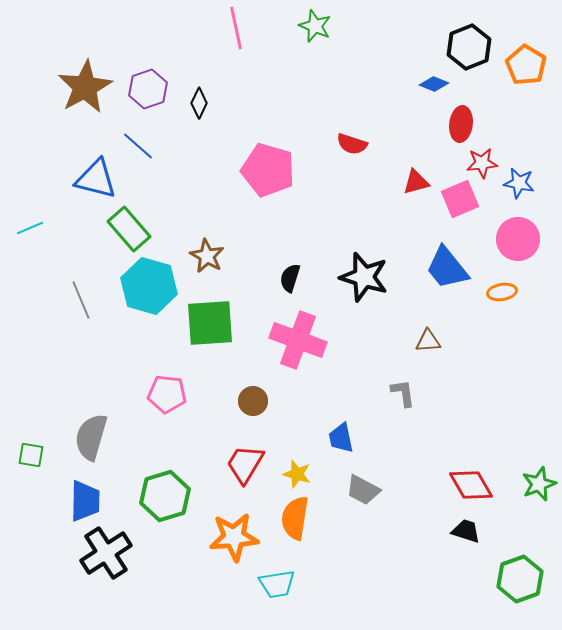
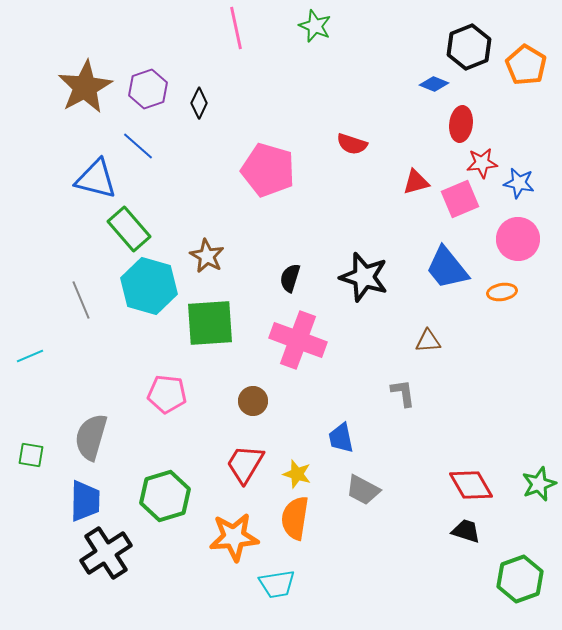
cyan line at (30, 228): moved 128 px down
